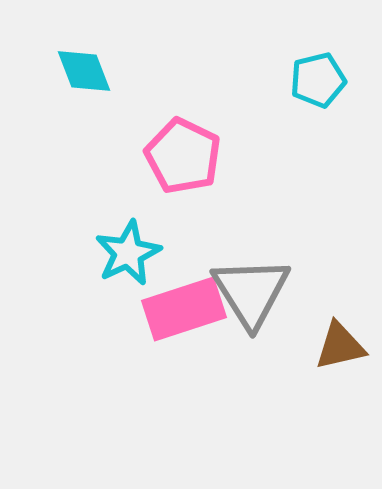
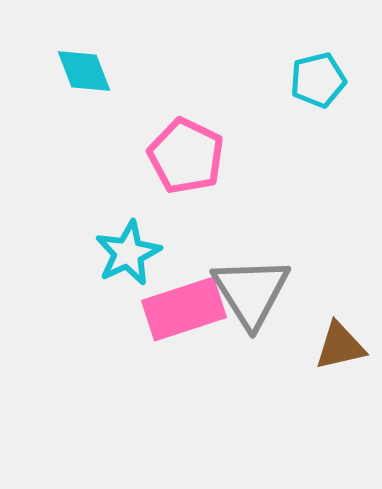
pink pentagon: moved 3 px right
